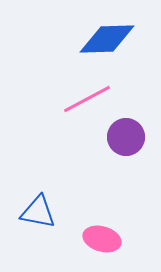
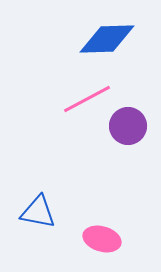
purple circle: moved 2 px right, 11 px up
